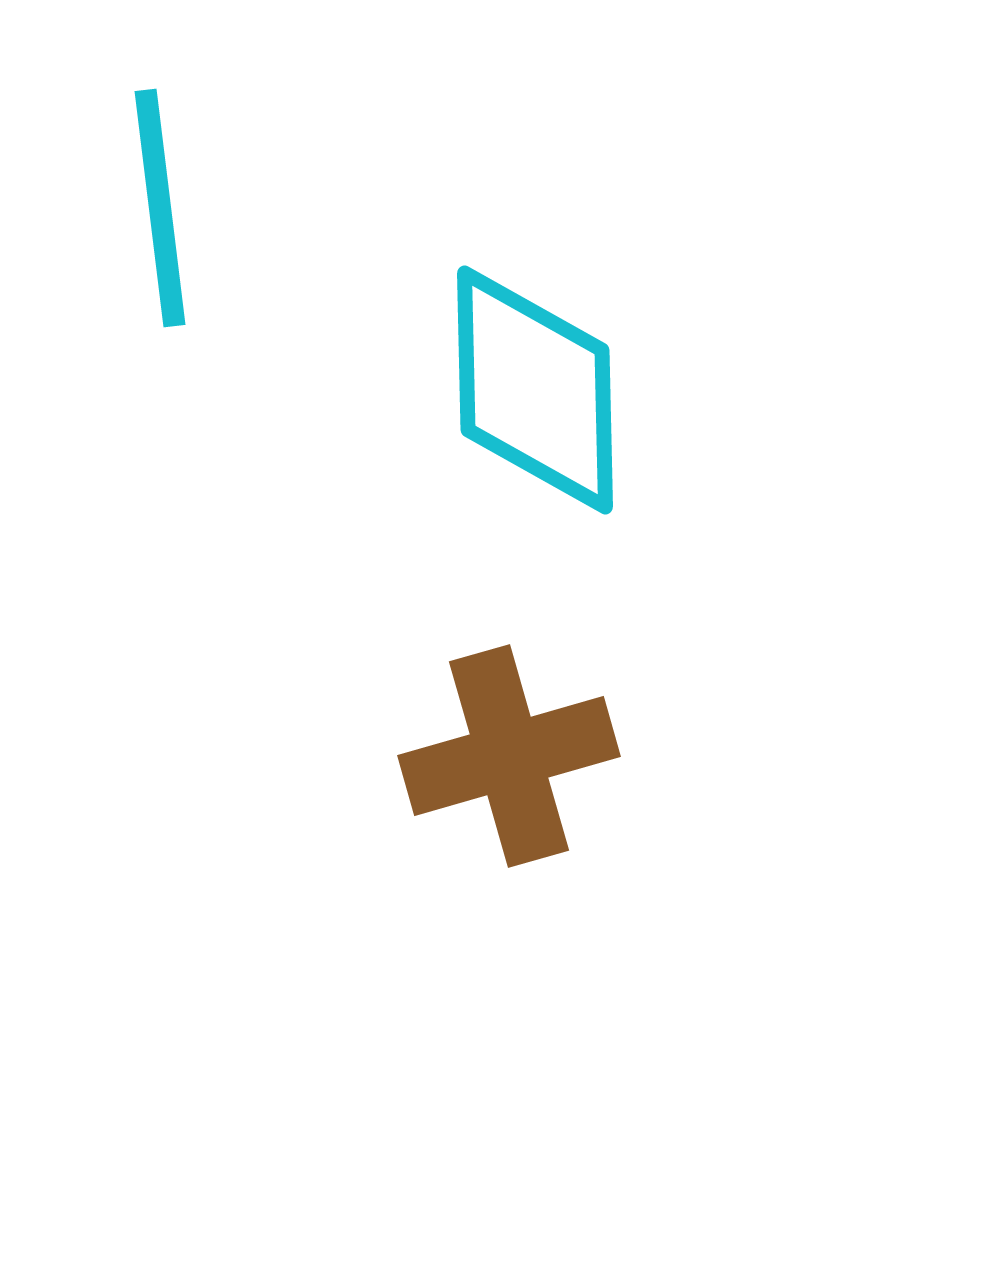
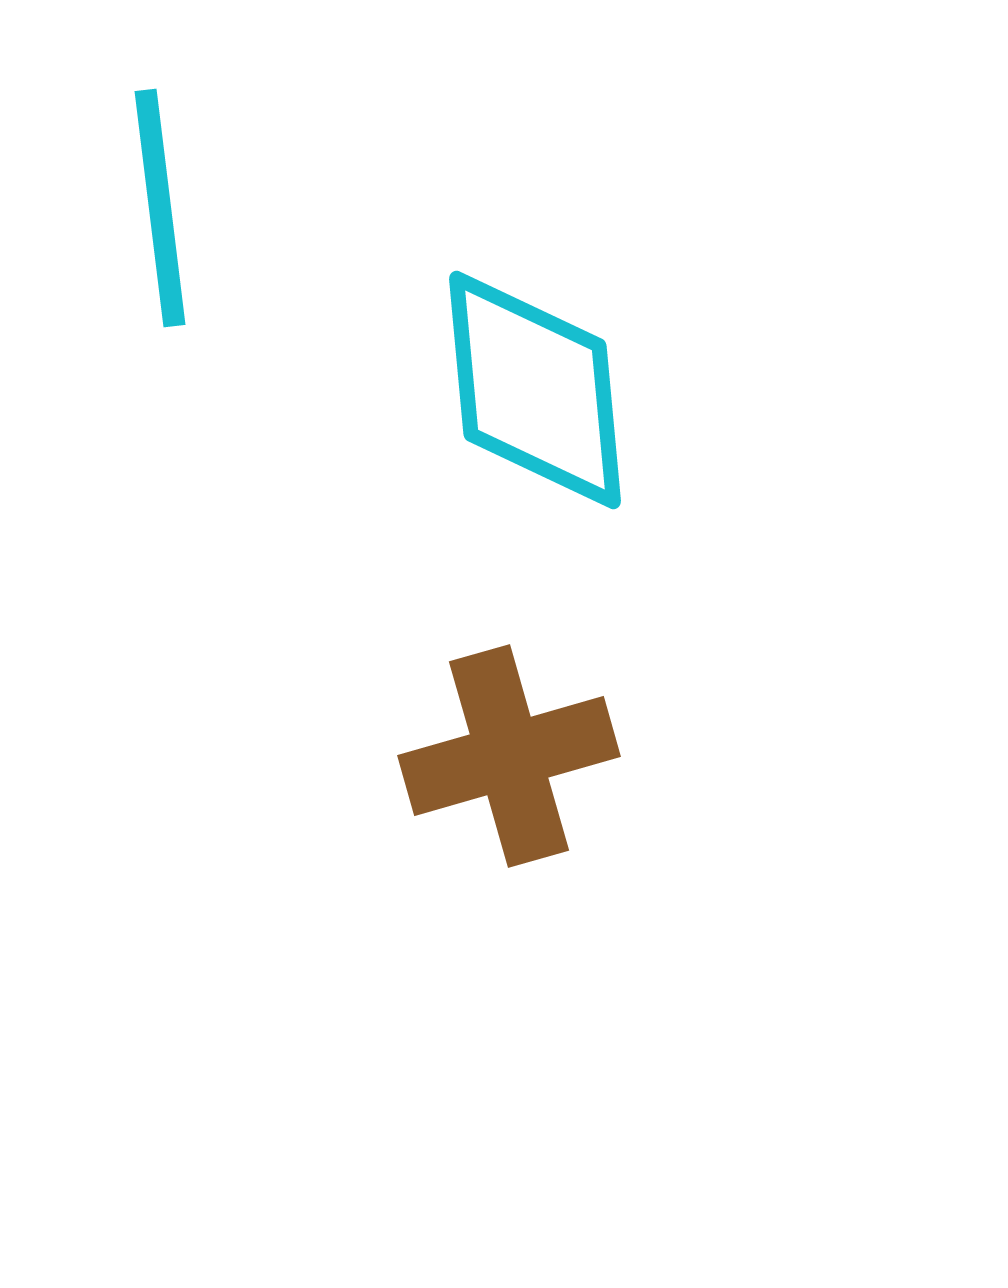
cyan diamond: rotated 4 degrees counterclockwise
